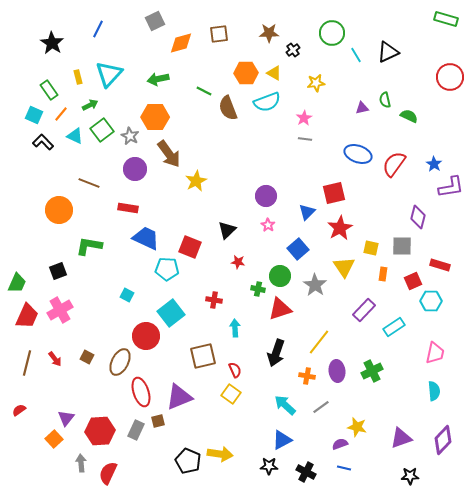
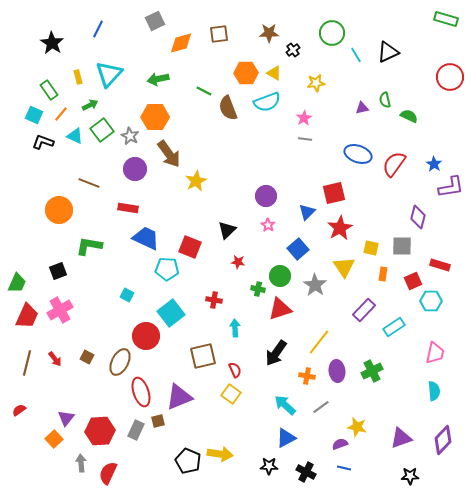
black L-shape at (43, 142): rotated 25 degrees counterclockwise
black arrow at (276, 353): rotated 16 degrees clockwise
blue triangle at (282, 440): moved 4 px right, 2 px up
